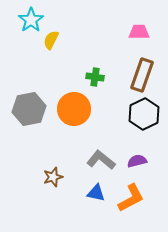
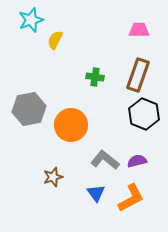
cyan star: rotated 15 degrees clockwise
pink trapezoid: moved 2 px up
yellow semicircle: moved 4 px right
brown rectangle: moved 4 px left
orange circle: moved 3 px left, 16 px down
black hexagon: rotated 12 degrees counterclockwise
gray L-shape: moved 4 px right
blue triangle: rotated 42 degrees clockwise
